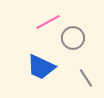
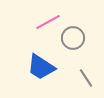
blue trapezoid: rotated 8 degrees clockwise
